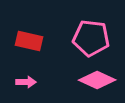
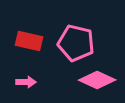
pink pentagon: moved 15 px left, 5 px down; rotated 6 degrees clockwise
